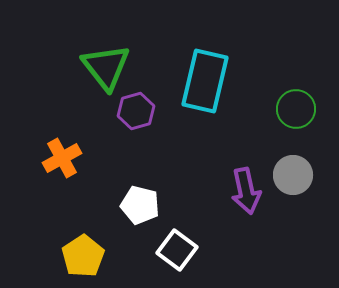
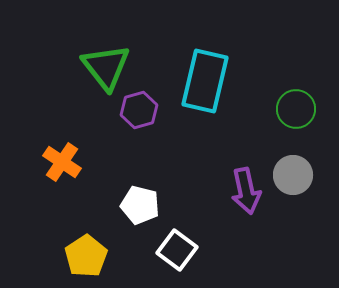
purple hexagon: moved 3 px right, 1 px up
orange cross: moved 4 px down; rotated 27 degrees counterclockwise
yellow pentagon: moved 3 px right
